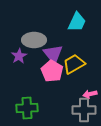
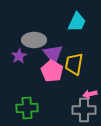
yellow trapezoid: rotated 50 degrees counterclockwise
